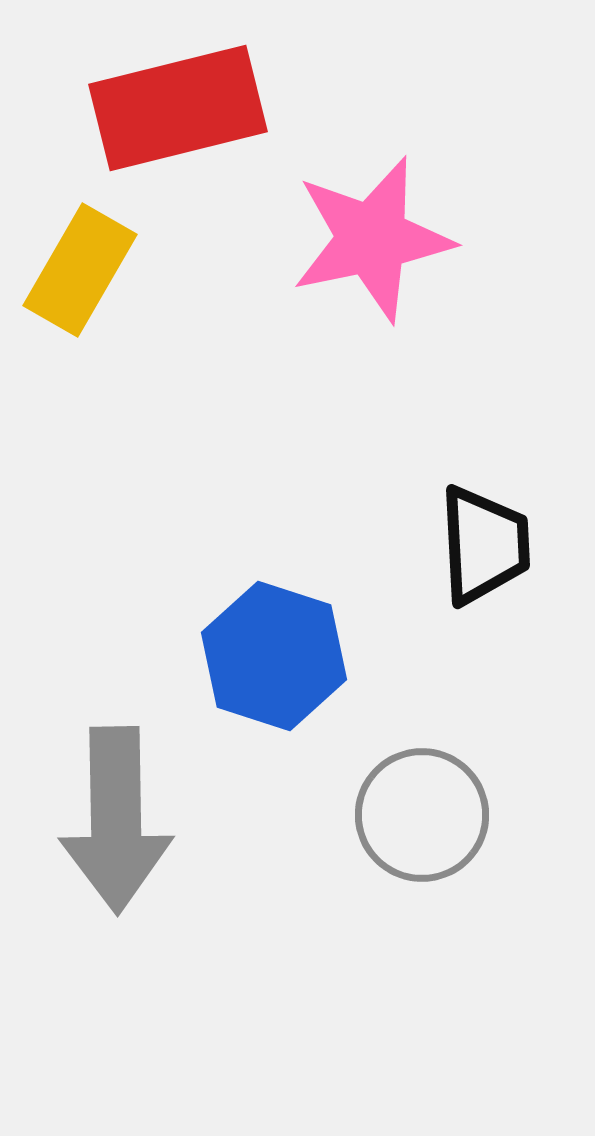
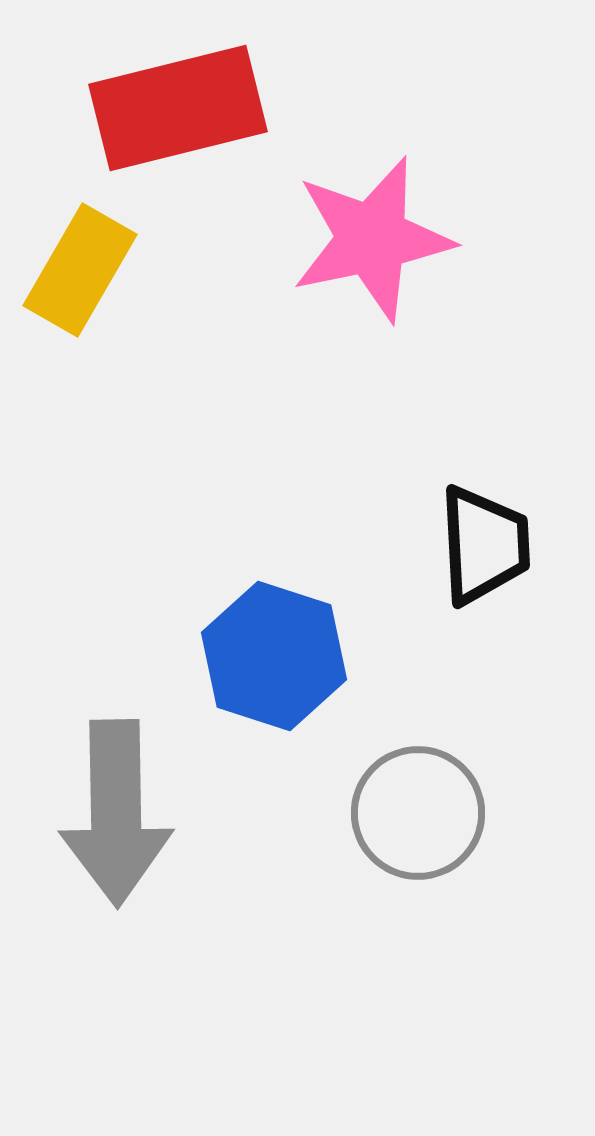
gray circle: moved 4 px left, 2 px up
gray arrow: moved 7 px up
